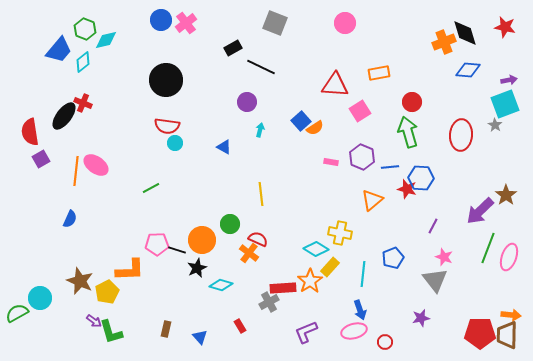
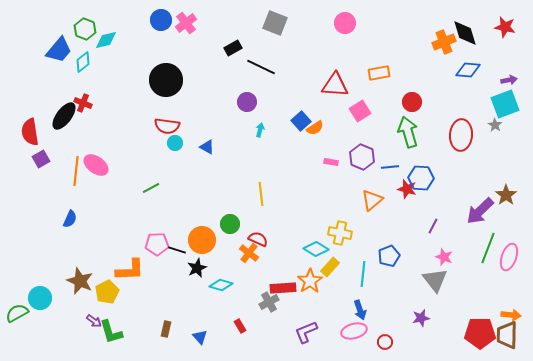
blue triangle at (224, 147): moved 17 px left
blue pentagon at (393, 258): moved 4 px left, 2 px up
